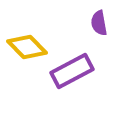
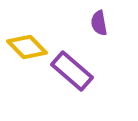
purple rectangle: rotated 69 degrees clockwise
